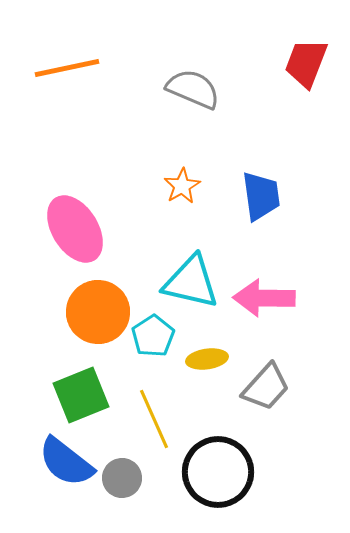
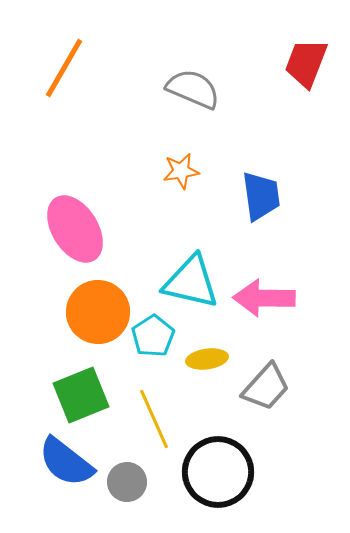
orange line: moved 3 px left; rotated 48 degrees counterclockwise
orange star: moved 1 px left, 15 px up; rotated 21 degrees clockwise
gray circle: moved 5 px right, 4 px down
